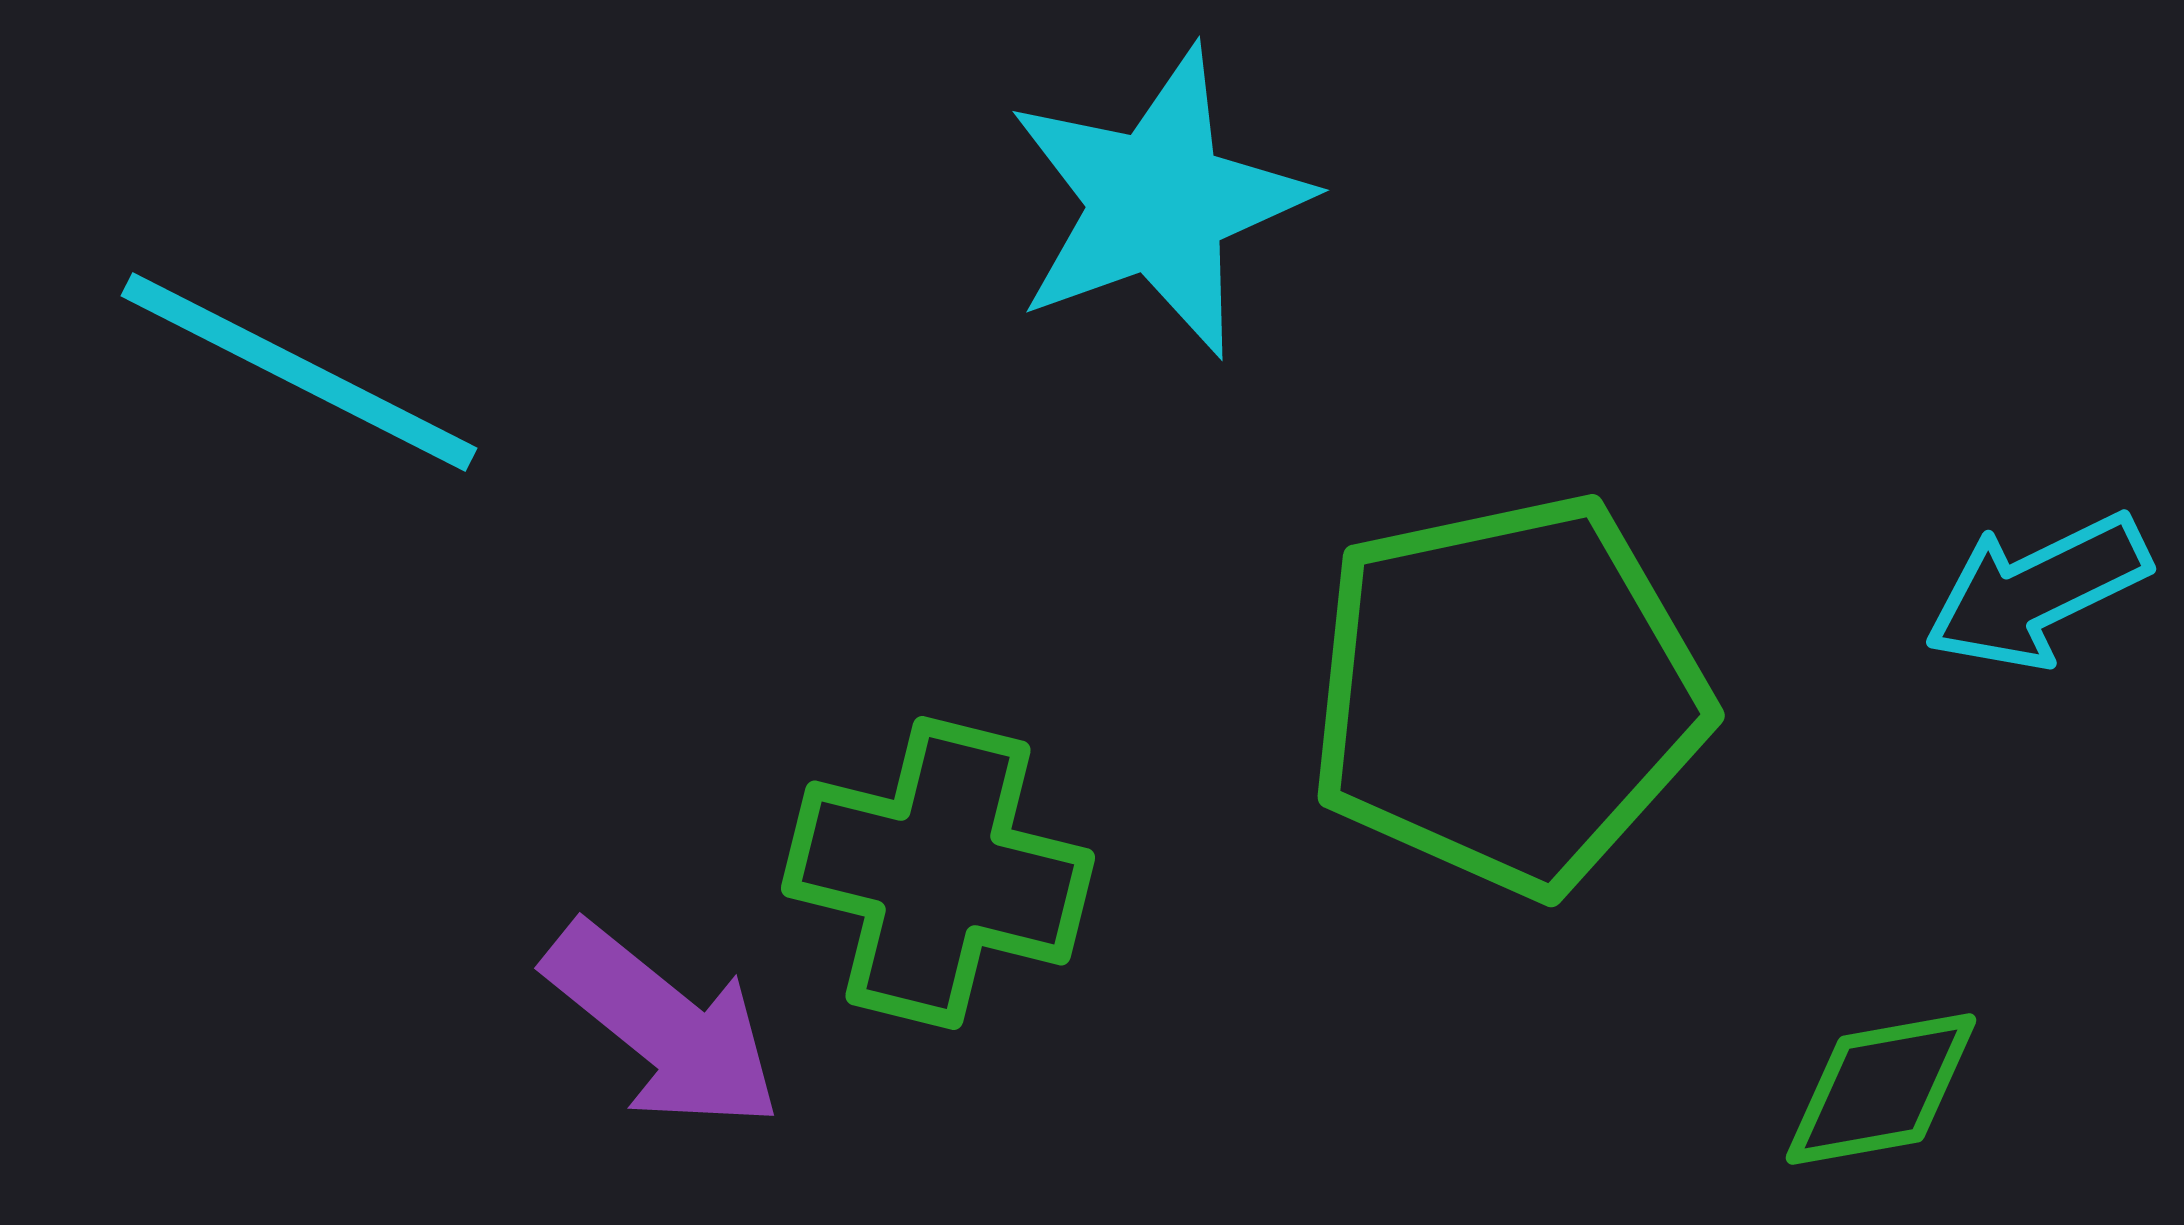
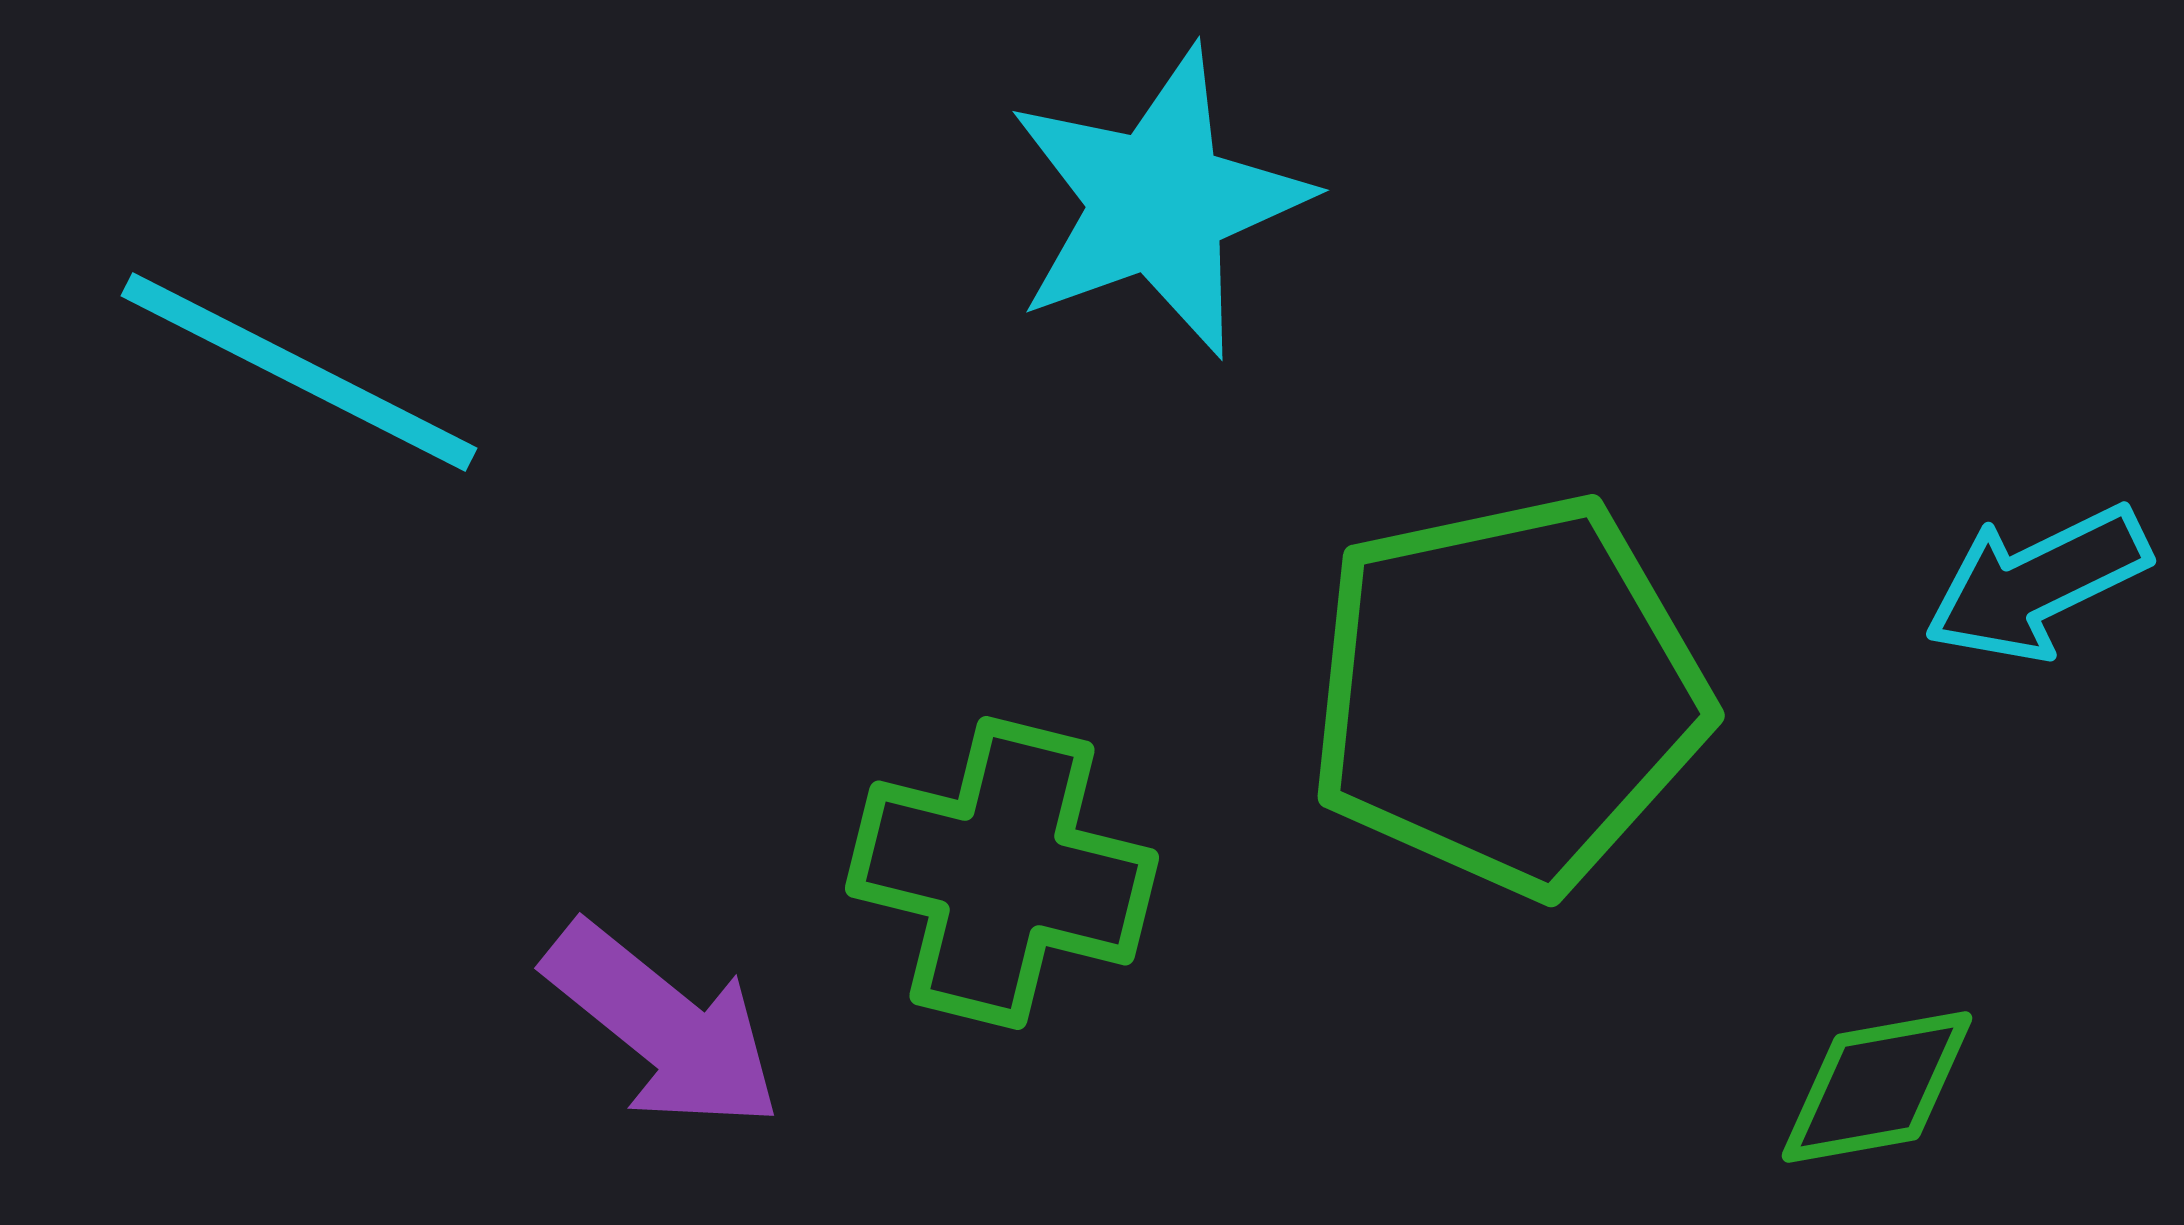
cyan arrow: moved 8 px up
green cross: moved 64 px right
green diamond: moved 4 px left, 2 px up
